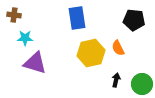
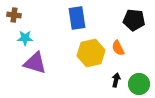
green circle: moved 3 px left
